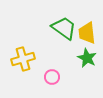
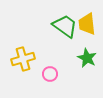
green trapezoid: moved 1 px right, 2 px up
yellow trapezoid: moved 9 px up
pink circle: moved 2 px left, 3 px up
